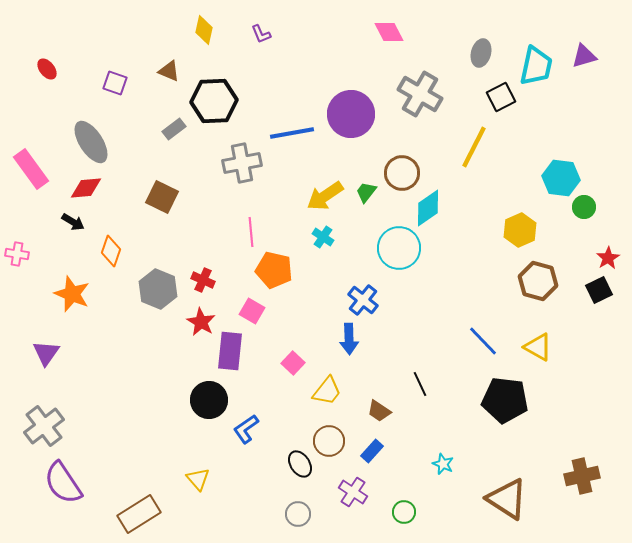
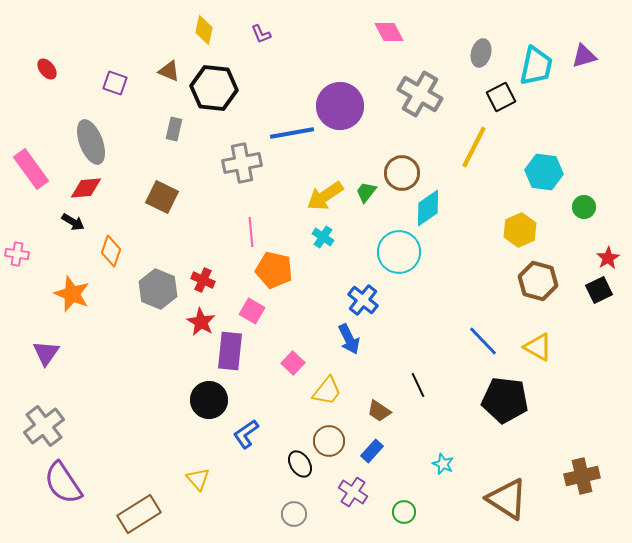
black hexagon at (214, 101): moved 13 px up; rotated 9 degrees clockwise
purple circle at (351, 114): moved 11 px left, 8 px up
gray rectangle at (174, 129): rotated 40 degrees counterclockwise
gray ellipse at (91, 142): rotated 12 degrees clockwise
cyan hexagon at (561, 178): moved 17 px left, 6 px up
cyan circle at (399, 248): moved 4 px down
blue arrow at (349, 339): rotated 24 degrees counterclockwise
black line at (420, 384): moved 2 px left, 1 px down
blue L-shape at (246, 429): moved 5 px down
gray circle at (298, 514): moved 4 px left
